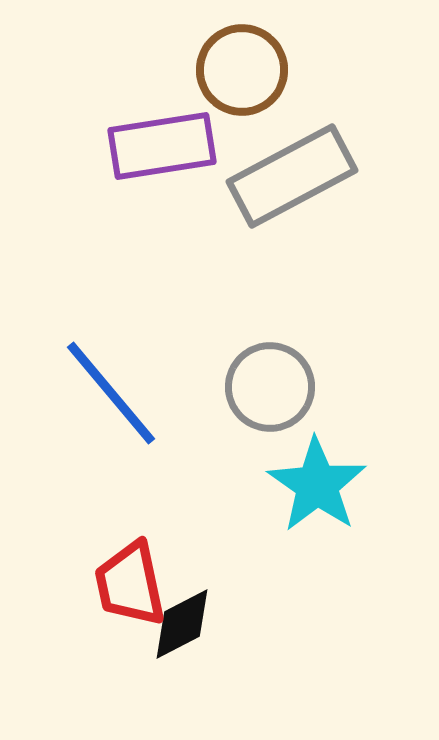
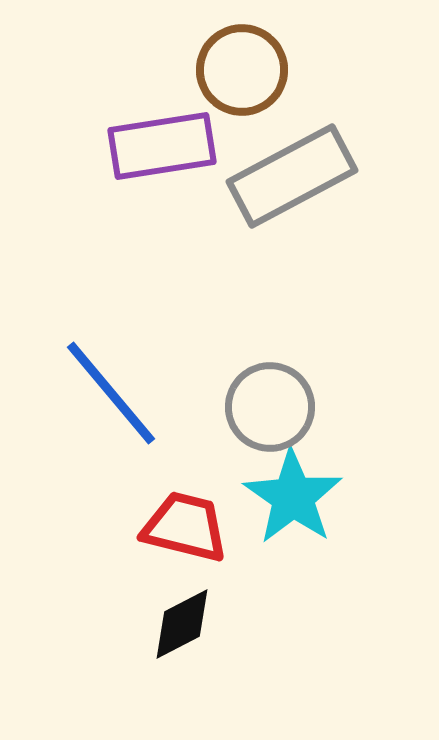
gray circle: moved 20 px down
cyan star: moved 24 px left, 12 px down
red trapezoid: moved 55 px right, 57 px up; rotated 116 degrees clockwise
